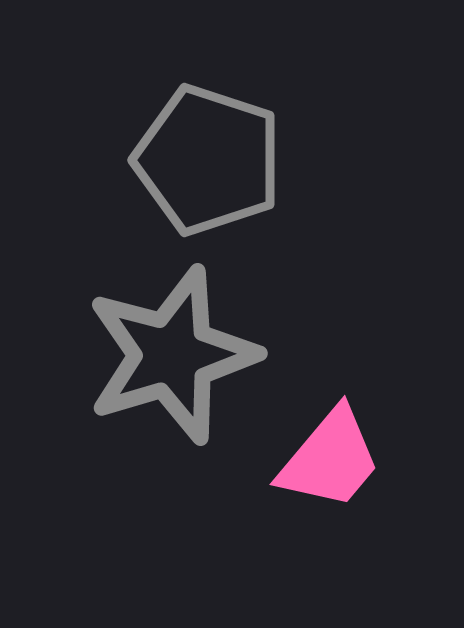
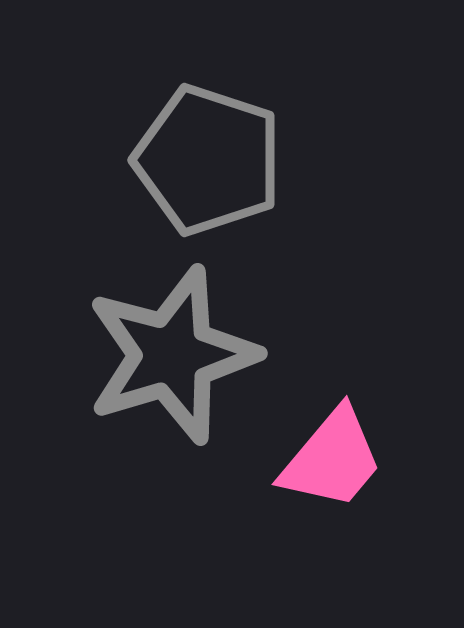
pink trapezoid: moved 2 px right
